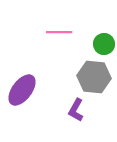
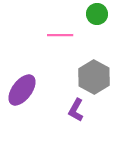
pink line: moved 1 px right, 3 px down
green circle: moved 7 px left, 30 px up
gray hexagon: rotated 24 degrees clockwise
